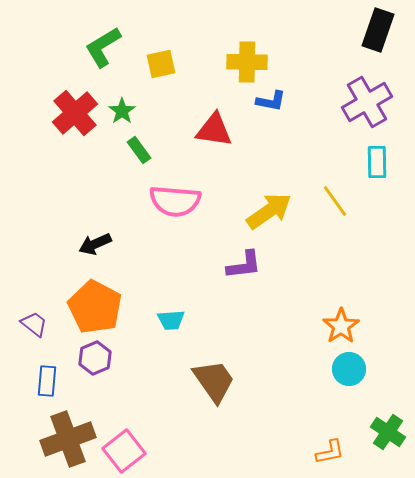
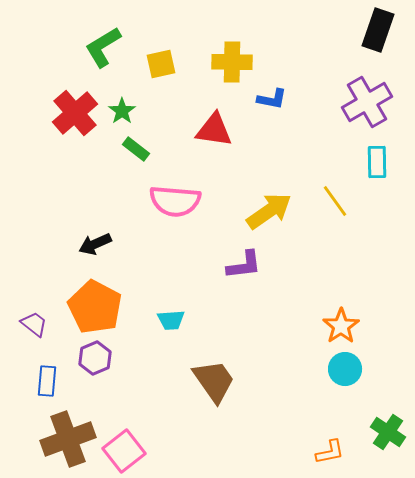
yellow cross: moved 15 px left
blue L-shape: moved 1 px right, 2 px up
green rectangle: moved 3 px left, 1 px up; rotated 16 degrees counterclockwise
cyan circle: moved 4 px left
